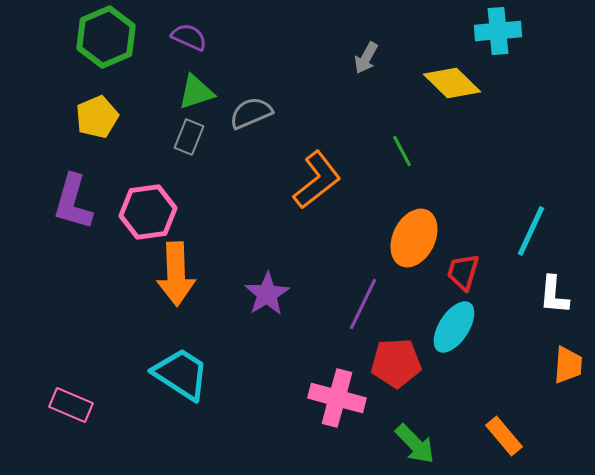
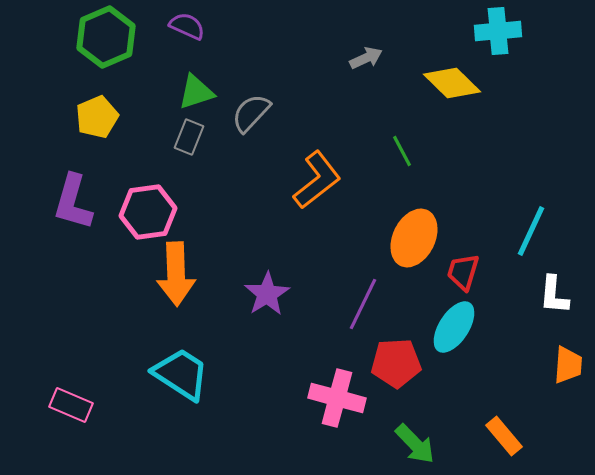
purple semicircle: moved 2 px left, 11 px up
gray arrow: rotated 144 degrees counterclockwise
gray semicircle: rotated 24 degrees counterclockwise
